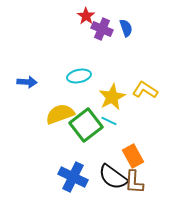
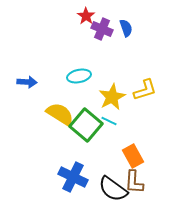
yellow L-shape: rotated 130 degrees clockwise
yellow semicircle: rotated 52 degrees clockwise
green square: rotated 12 degrees counterclockwise
black semicircle: moved 12 px down
